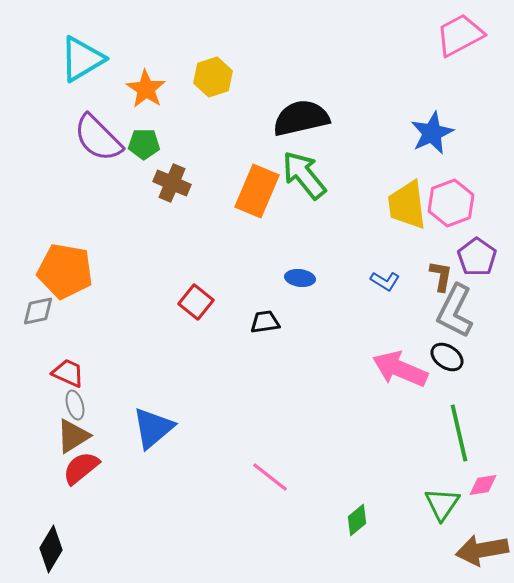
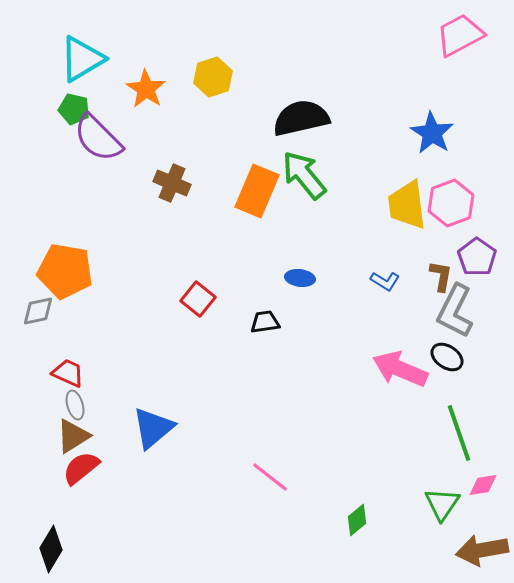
blue star: rotated 15 degrees counterclockwise
green pentagon: moved 70 px left, 35 px up; rotated 12 degrees clockwise
red square: moved 2 px right, 3 px up
green line: rotated 6 degrees counterclockwise
